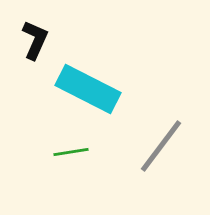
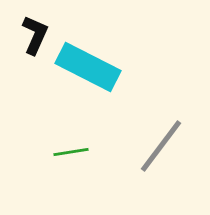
black L-shape: moved 5 px up
cyan rectangle: moved 22 px up
